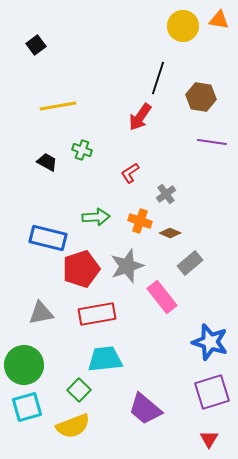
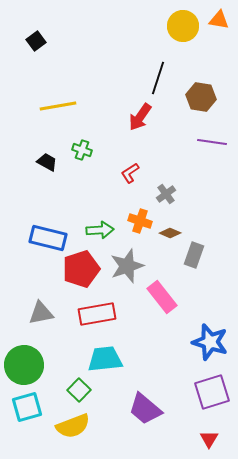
black square: moved 4 px up
green arrow: moved 4 px right, 13 px down
gray rectangle: moved 4 px right, 8 px up; rotated 30 degrees counterclockwise
